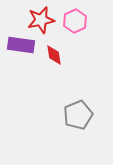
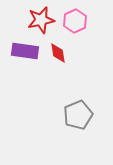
purple rectangle: moved 4 px right, 6 px down
red diamond: moved 4 px right, 2 px up
